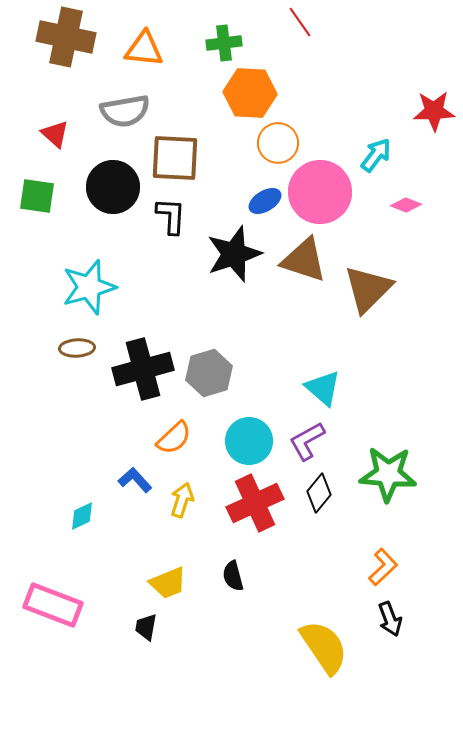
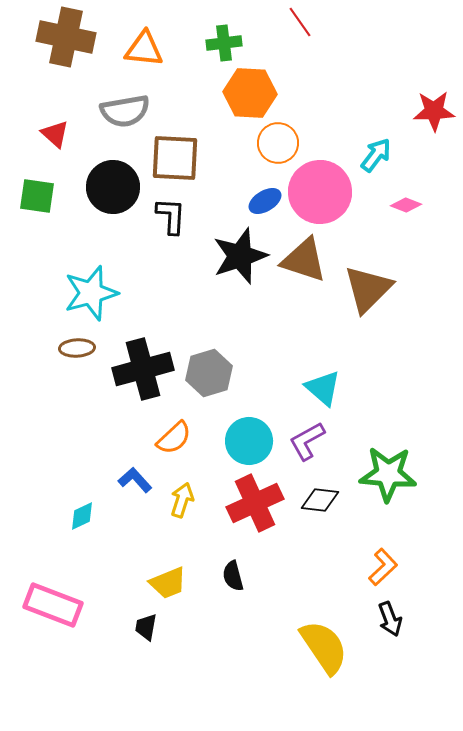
black star at (234, 254): moved 6 px right, 2 px down
cyan star at (89, 287): moved 2 px right, 6 px down
black diamond at (319, 493): moved 1 px right, 7 px down; rotated 57 degrees clockwise
